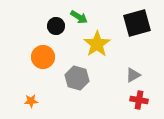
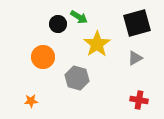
black circle: moved 2 px right, 2 px up
gray triangle: moved 2 px right, 17 px up
